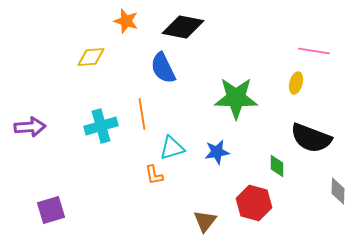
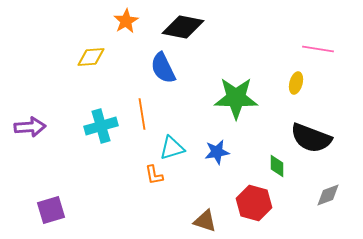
orange star: rotated 25 degrees clockwise
pink line: moved 4 px right, 2 px up
gray diamond: moved 10 px left, 4 px down; rotated 68 degrees clockwise
brown triangle: rotated 50 degrees counterclockwise
